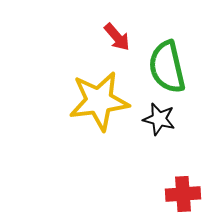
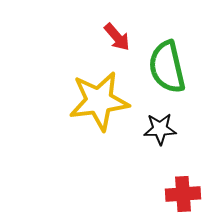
black star: moved 1 px right, 10 px down; rotated 16 degrees counterclockwise
